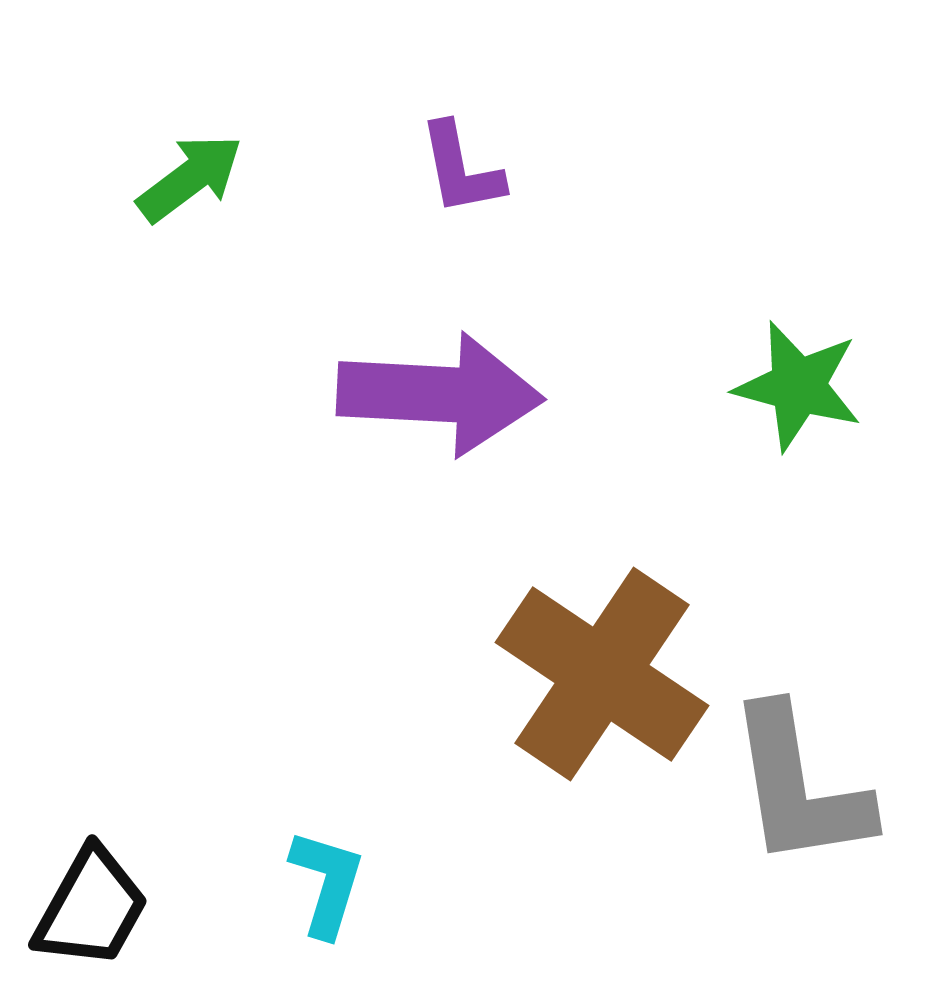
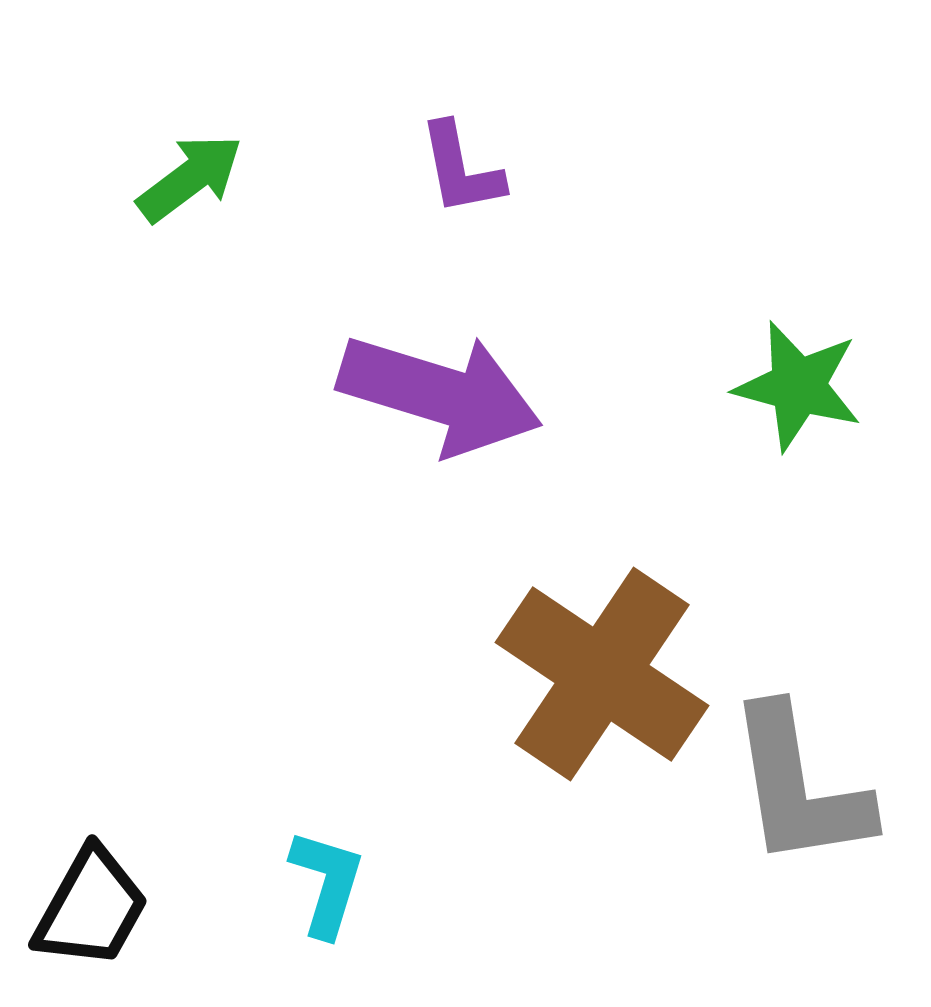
purple arrow: rotated 14 degrees clockwise
